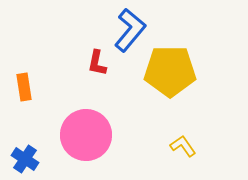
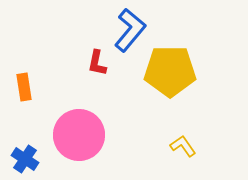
pink circle: moved 7 px left
